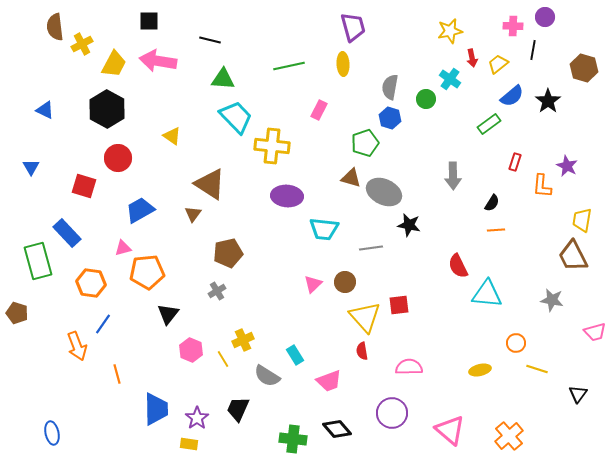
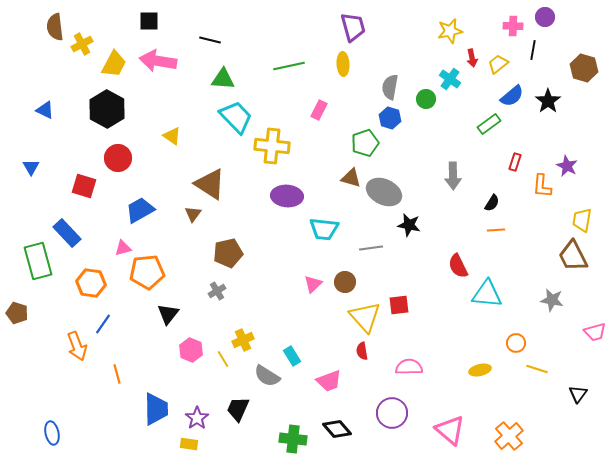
cyan rectangle at (295, 355): moved 3 px left, 1 px down
